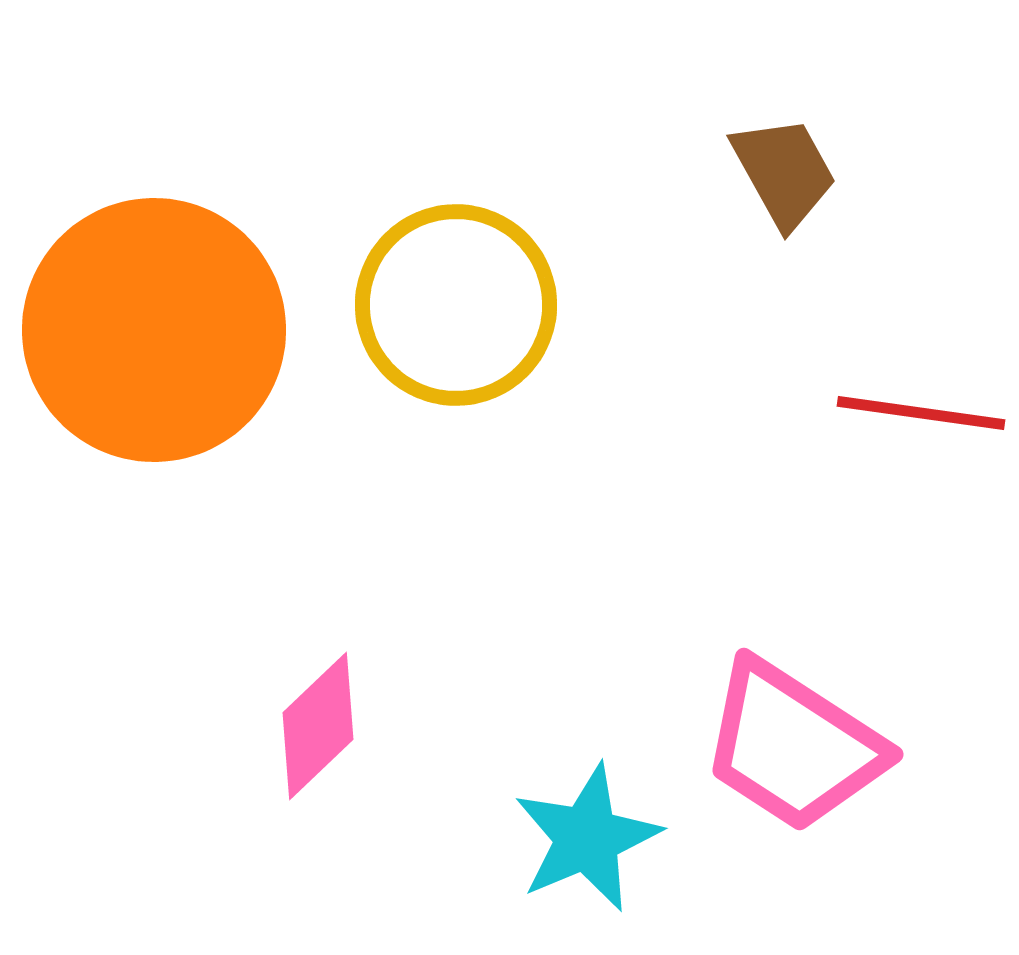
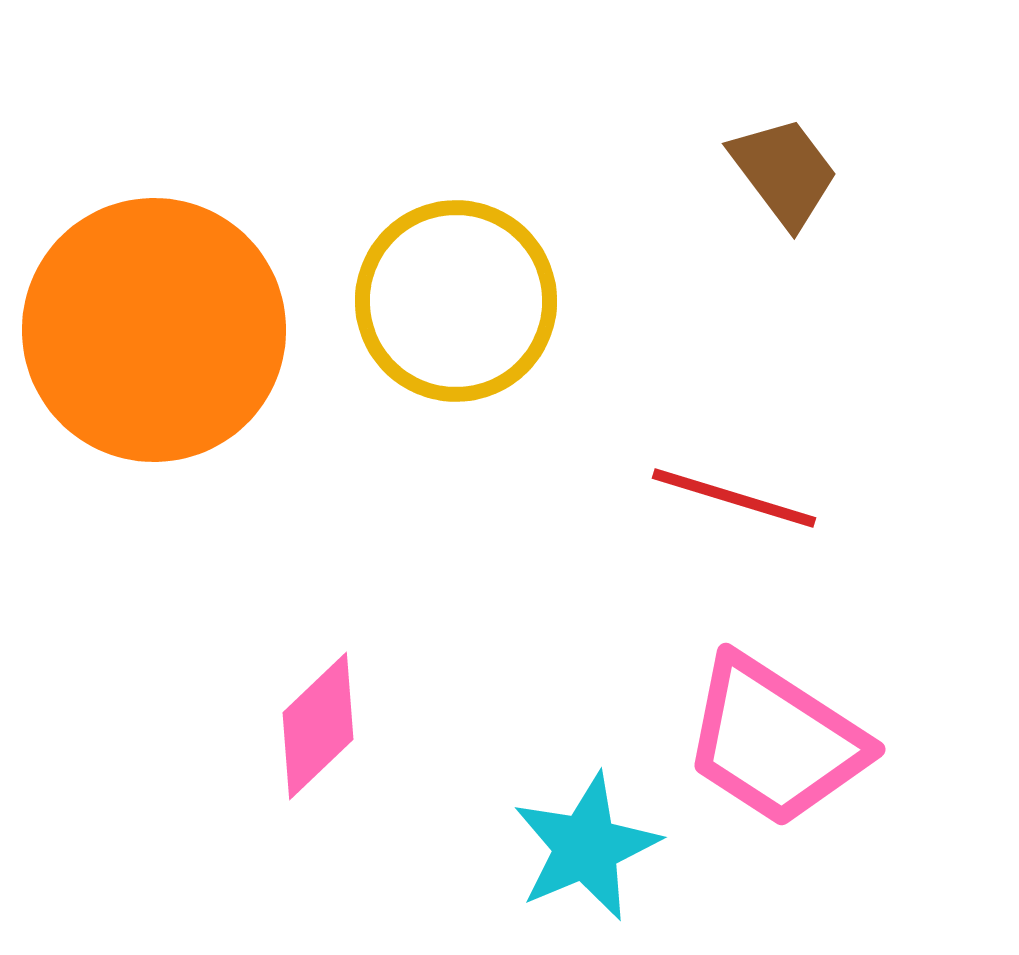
brown trapezoid: rotated 8 degrees counterclockwise
yellow circle: moved 4 px up
red line: moved 187 px left, 85 px down; rotated 9 degrees clockwise
pink trapezoid: moved 18 px left, 5 px up
cyan star: moved 1 px left, 9 px down
